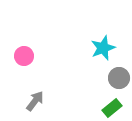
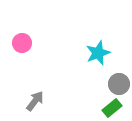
cyan star: moved 5 px left, 5 px down
pink circle: moved 2 px left, 13 px up
gray circle: moved 6 px down
